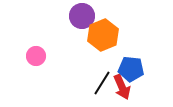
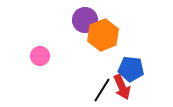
purple circle: moved 3 px right, 4 px down
pink circle: moved 4 px right
black line: moved 7 px down
